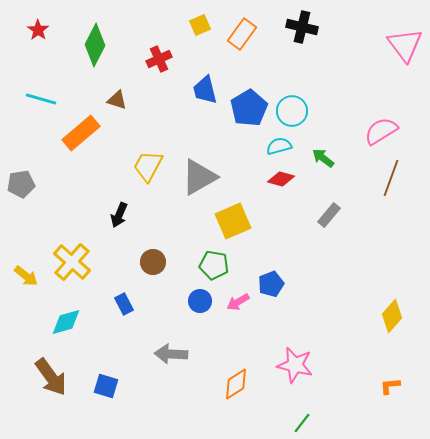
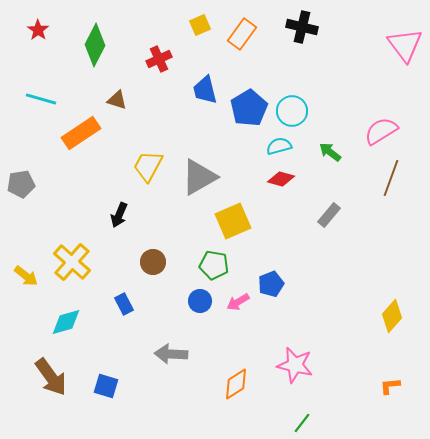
orange rectangle at (81, 133): rotated 6 degrees clockwise
green arrow at (323, 158): moved 7 px right, 6 px up
